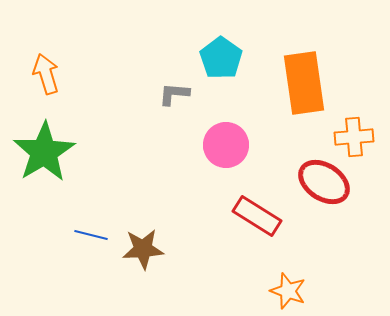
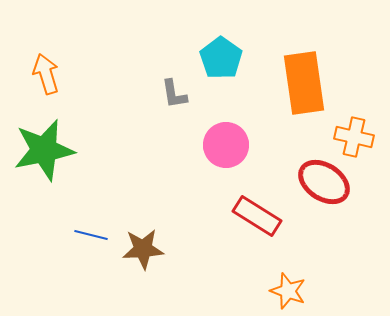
gray L-shape: rotated 104 degrees counterclockwise
orange cross: rotated 18 degrees clockwise
green star: moved 2 px up; rotated 20 degrees clockwise
